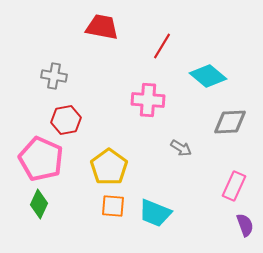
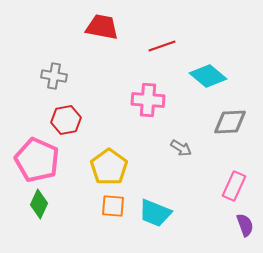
red line: rotated 40 degrees clockwise
pink pentagon: moved 4 px left, 1 px down
